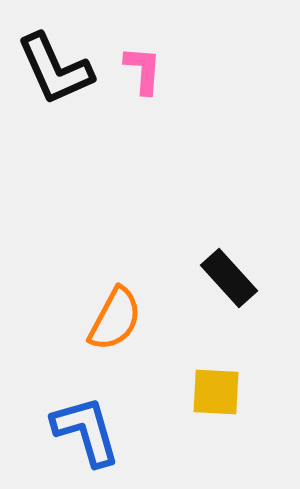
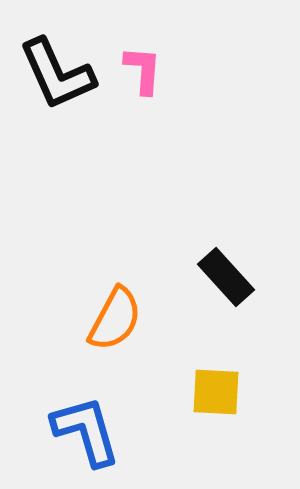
black L-shape: moved 2 px right, 5 px down
black rectangle: moved 3 px left, 1 px up
